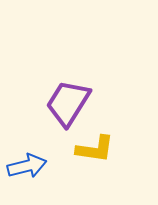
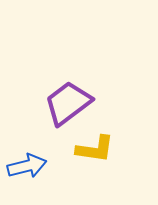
purple trapezoid: rotated 21 degrees clockwise
